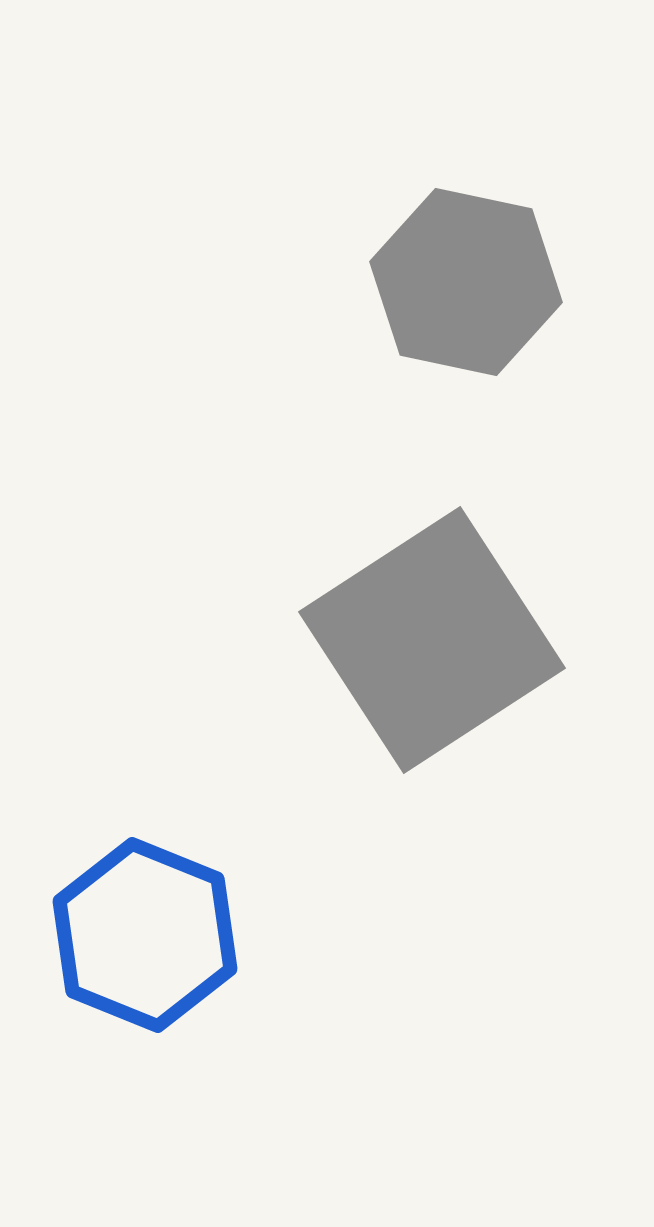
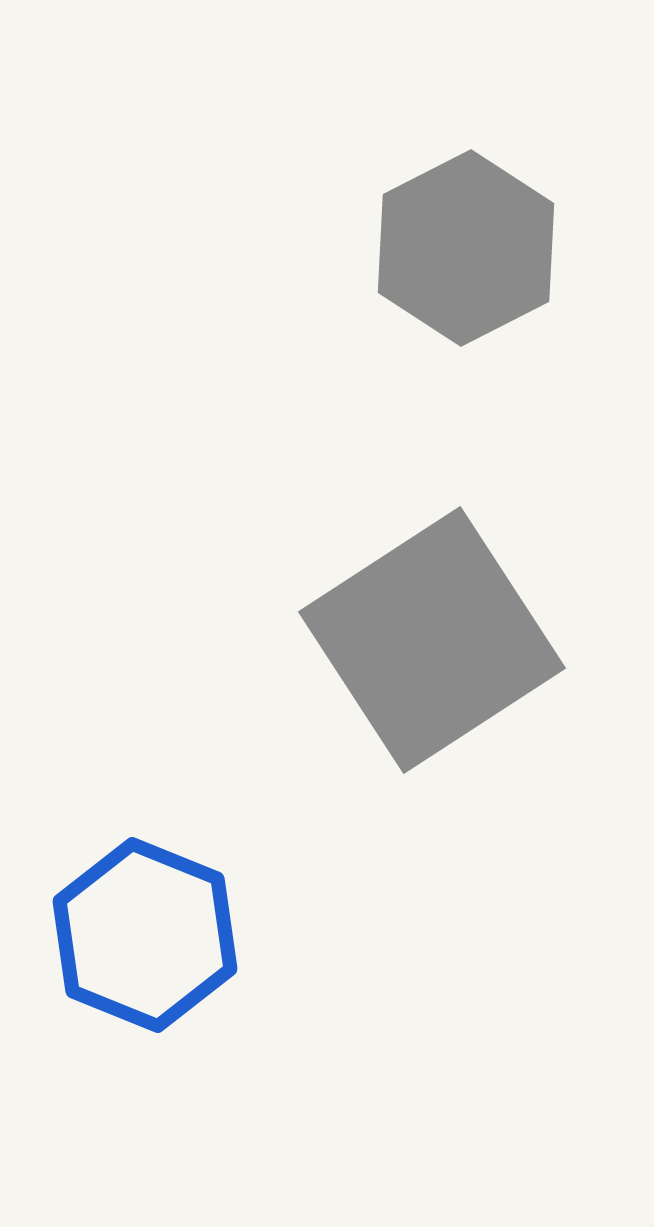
gray hexagon: moved 34 px up; rotated 21 degrees clockwise
